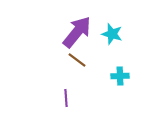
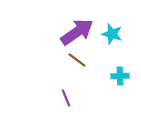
purple arrow: rotated 16 degrees clockwise
purple line: rotated 18 degrees counterclockwise
